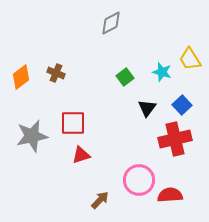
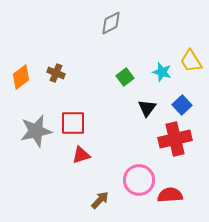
yellow trapezoid: moved 1 px right, 2 px down
gray star: moved 4 px right, 5 px up
